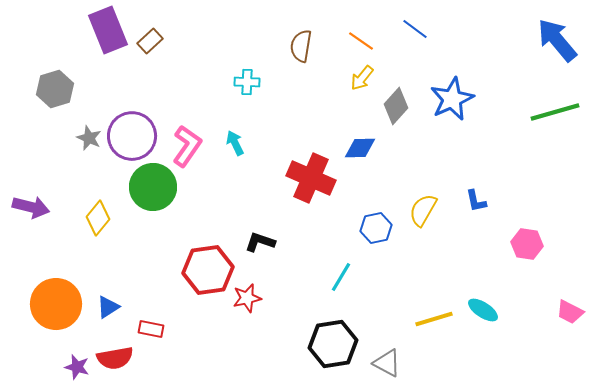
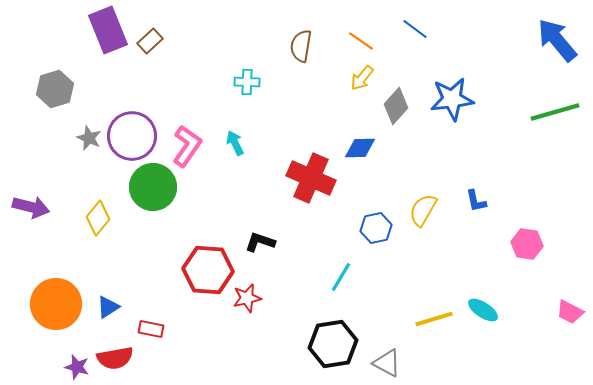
blue star: rotated 18 degrees clockwise
red hexagon: rotated 12 degrees clockwise
